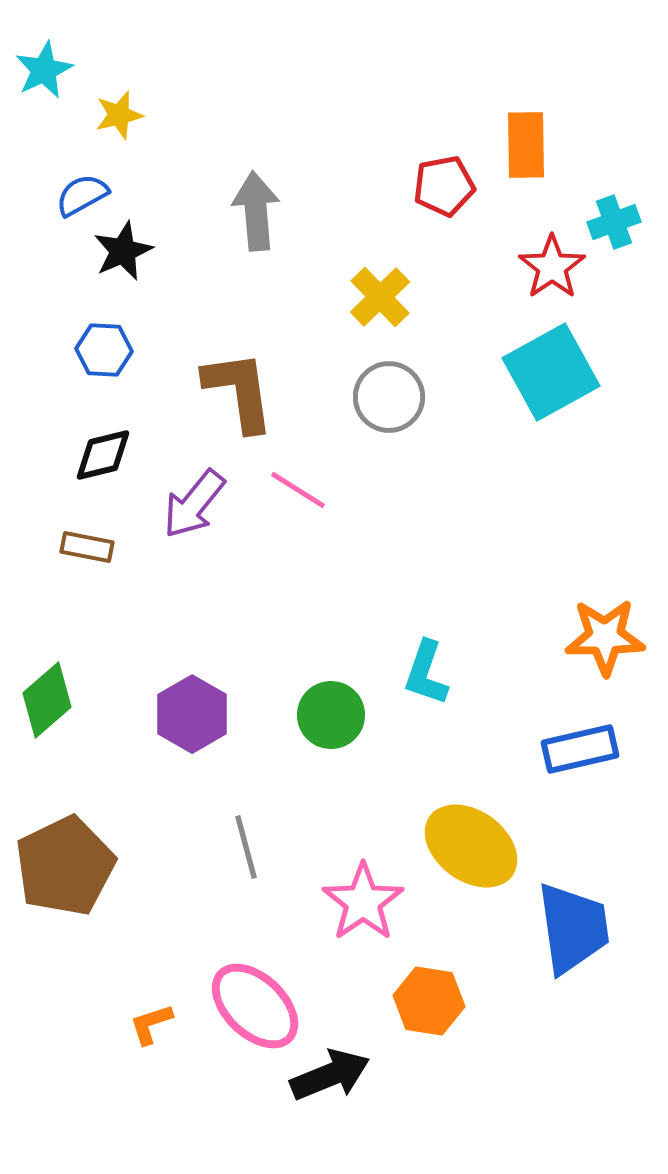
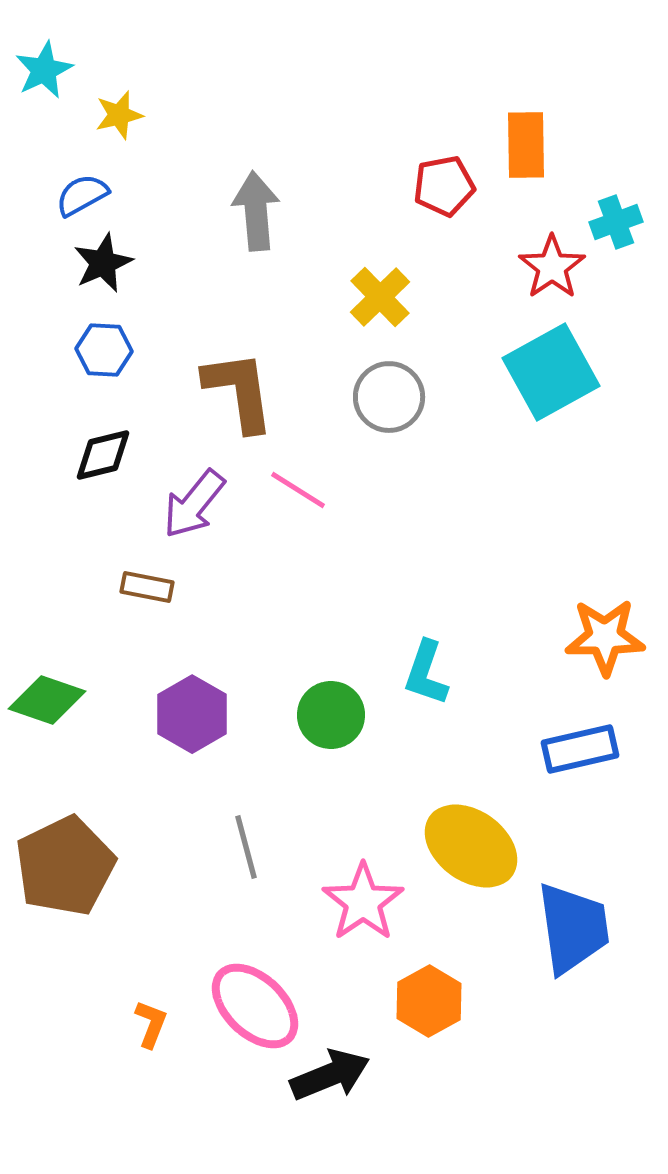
cyan cross: moved 2 px right
black star: moved 20 px left, 12 px down
brown rectangle: moved 60 px right, 40 px down
green diamond: rotated 60 degrees clockwise
orange hexagon: rotated 22 degrees clockwise
orange L-shape: rotated 129 degrees clockwise
